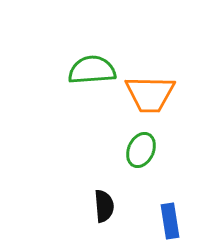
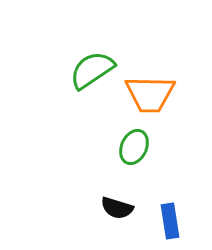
green semicircle: rotated 30 degrees counterclockwise
green ellipse: moved 7 px left, 3 px up
black semicircle: moved 13 px right, 2 px down; rotated 112 degrees clockwise
